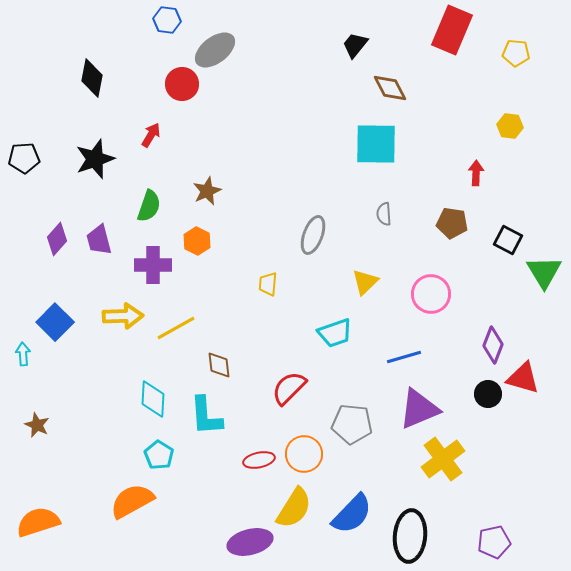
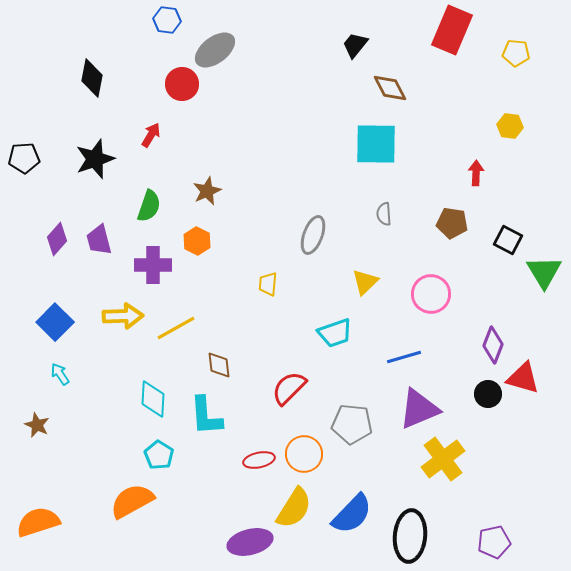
cyan arrow at (23, 354): moved 37 px right, 20 px down; rotated 30 degrees counterclockwise
